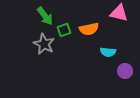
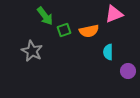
pink triangle: moved 5 px left, 1 px down; rotated 36 degrees counterclockwise
orange semicircle: moved 2 px down
gray star: moved 12 px left, 7 px down
cyan semicircle: rotated 84 degrees clockwise
purple circle: moved 3 px right
